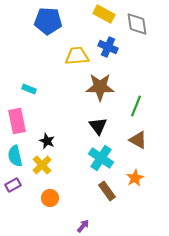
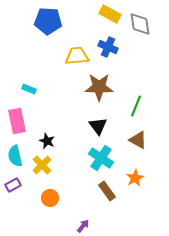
yellow rectangle: moved 6 px right
gray diamond: moved 3 px right
brown star: moved 1 px left
